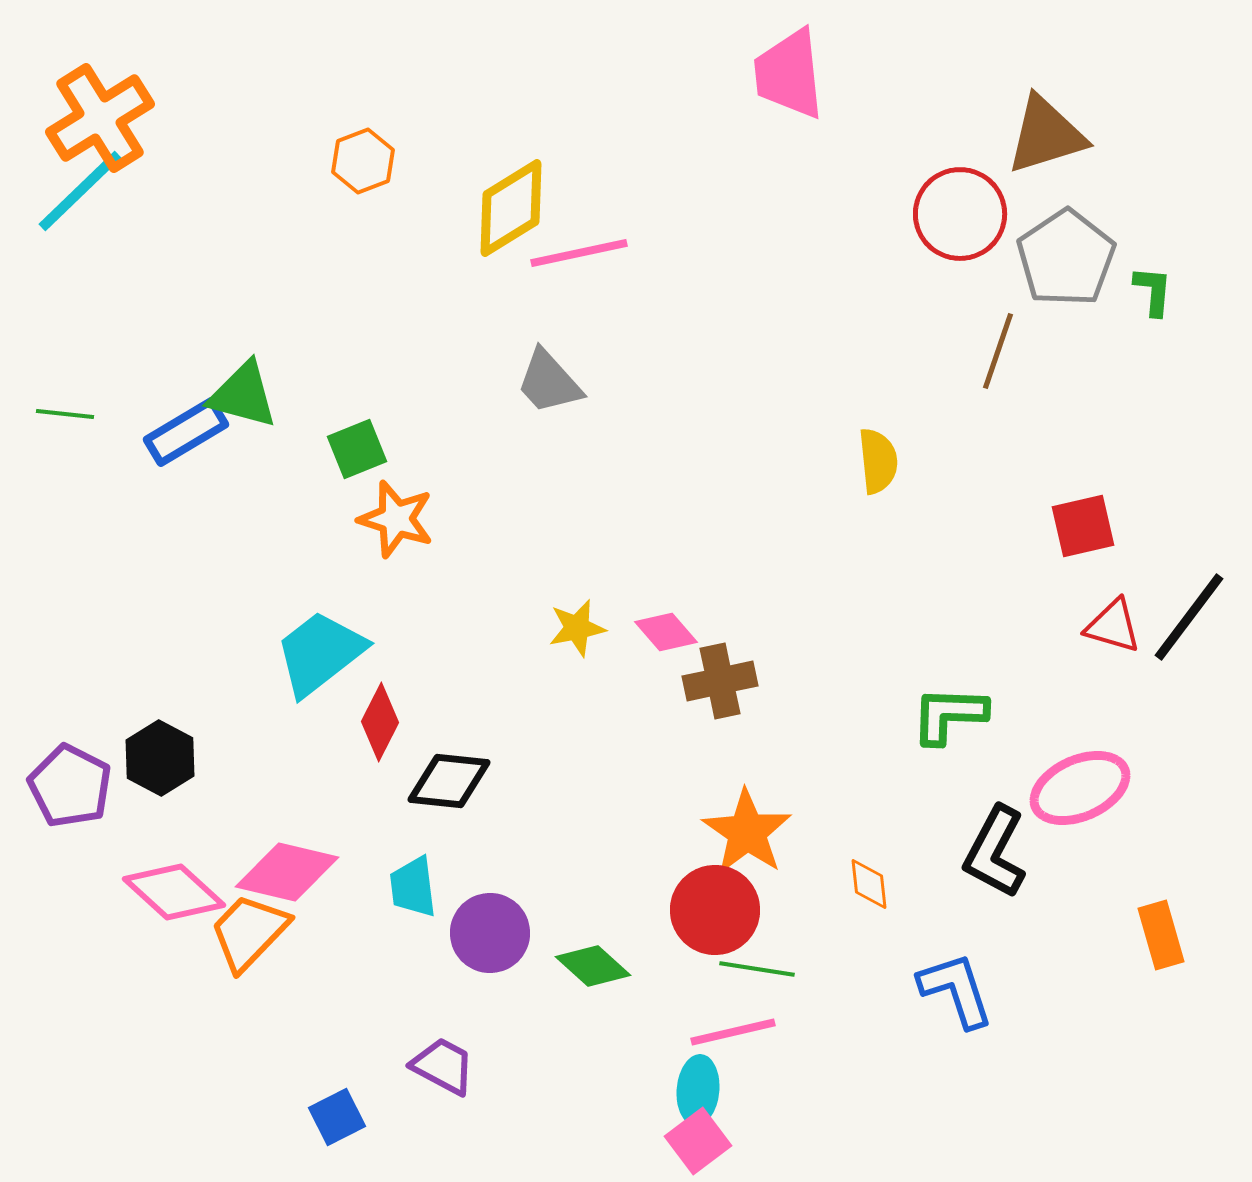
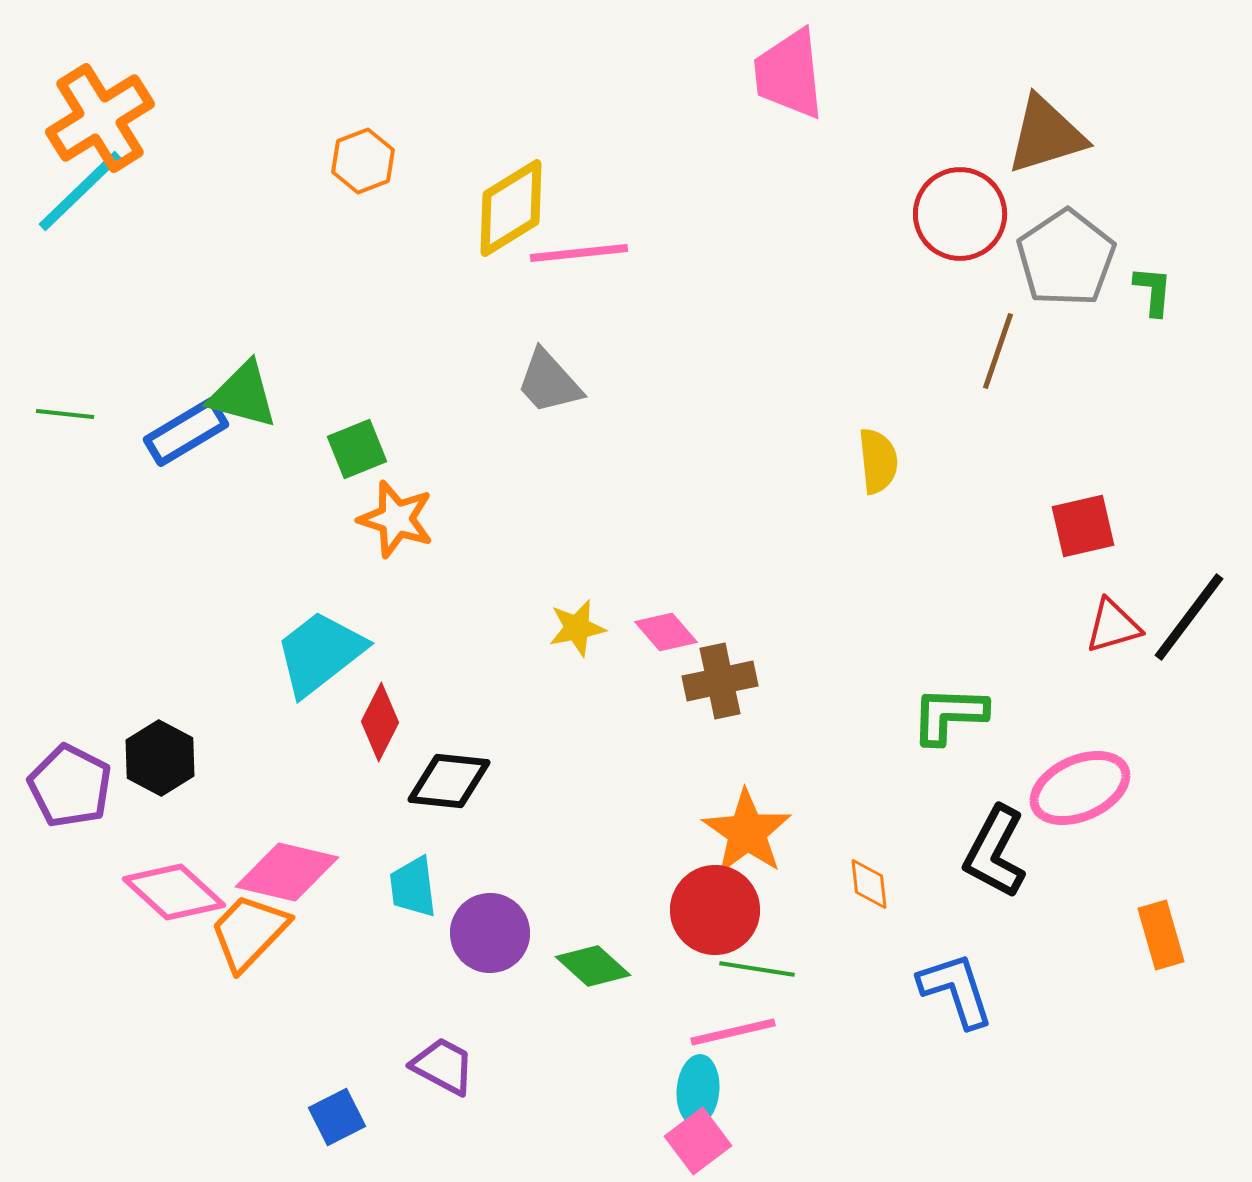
pink line at (579, 253): rotated 6 degrees clockwise
red triangle at (1113, 626): rotated 32 degrees counterclockwise
